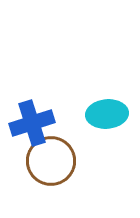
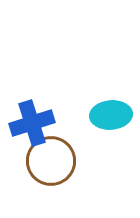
cyan ellipse: moved 4 px right, 1 px down
